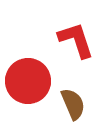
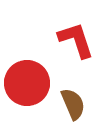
red circle: moved 1 px left, 2 px down
